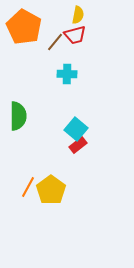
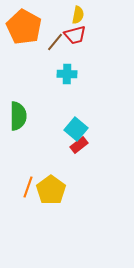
red rectangle: moved 1 px right
orange line: rotated 10 degrees counterclockwise
